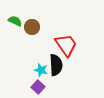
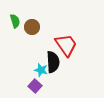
green semicircle: rotated 48 degrees clockwise
black semicircle: moved 3 px left, 3 px up
purple square: moved 3 px left, 1 px up
